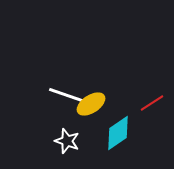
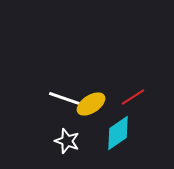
white line: moved 4 px down
red line: moved 19 px left, 6 px up
